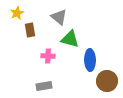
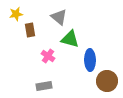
yellow star: moved 1 px left, 1 px down; rotated 16 degrees clockwise
pink cross: rotated 32 degrees clockwise
